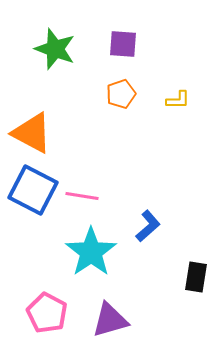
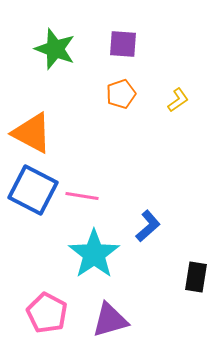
yellow L-shape: rotated 35 degrees counterclockwise
cyan star: moved 3 px right, 2 px down
